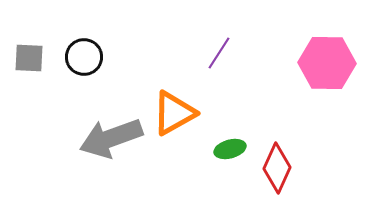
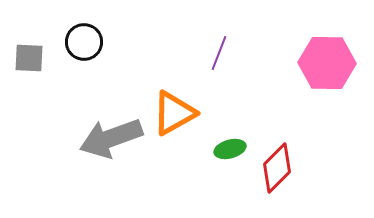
purple line: rotated 12 degrees counterclockwise
black circle: moved 15 px up
red diamond: rotated 21 degrees clockwise
